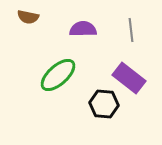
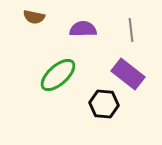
brown semicircle: moved 6 px right
purple rectangle: moved 1 px left, 4 px up
